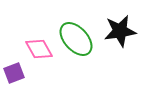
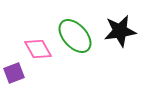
green ellipse: moved 1 px left, 3 px up
pink diamond: moved 1 px left
